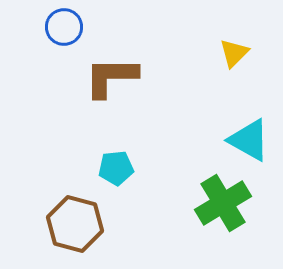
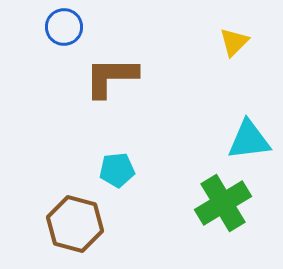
yellow triangle: moved 11 px up
cyan triangle: rotated 36 degrees counterclockwise
cyan pentagon: moved 1 px right, 2 px down
